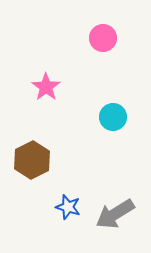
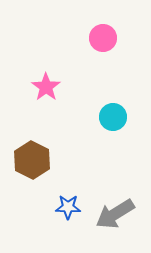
brown hexagon: rotated 6 degrees counterclockwise
blue star: rotated 15 degrees counterclockwise
